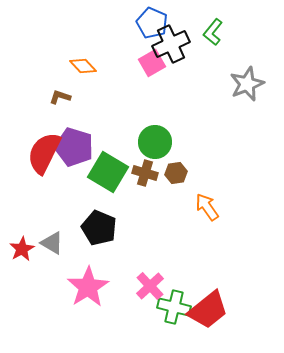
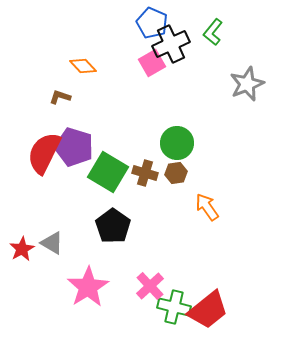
green circle: moved 22 px right, 1 px down
black pentagon: moved 14 px right, 2 px up; rotated 12 degrees clockwise
